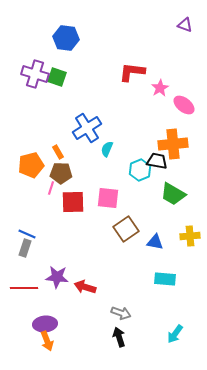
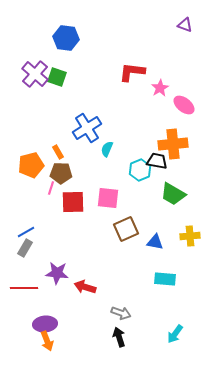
purple cross: rotated 24 degrees clockwise
brown square: rotated 10 degrees clockwise
blue line: moved 1 px left, 2 px up; rotated 54 degrees counterclockwise
gray rectangle: rotated 12 degrees clockwise
purple star: moved 4 px up
